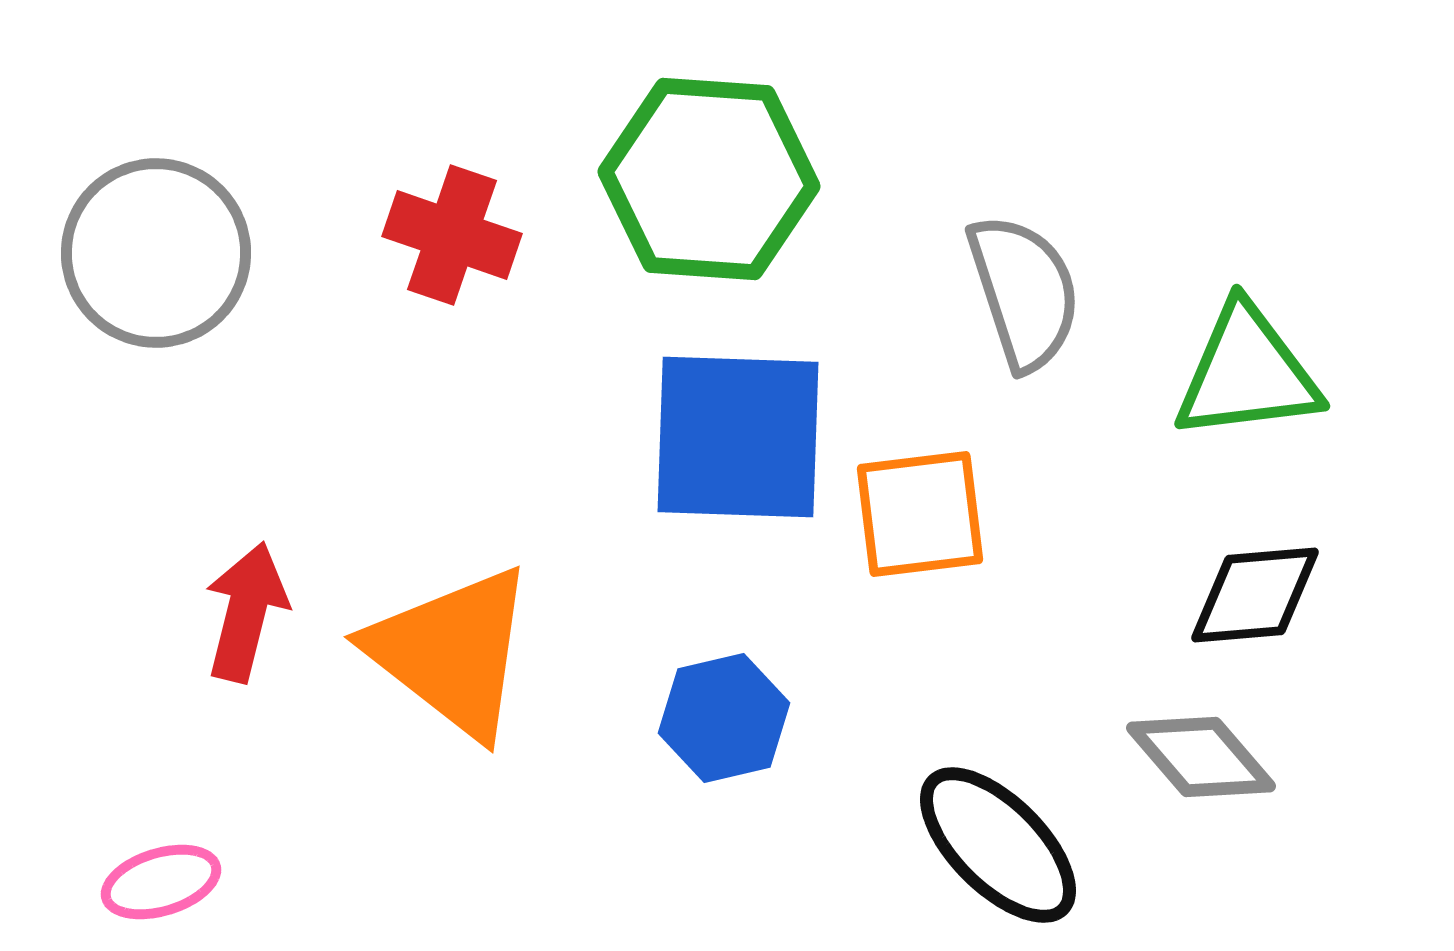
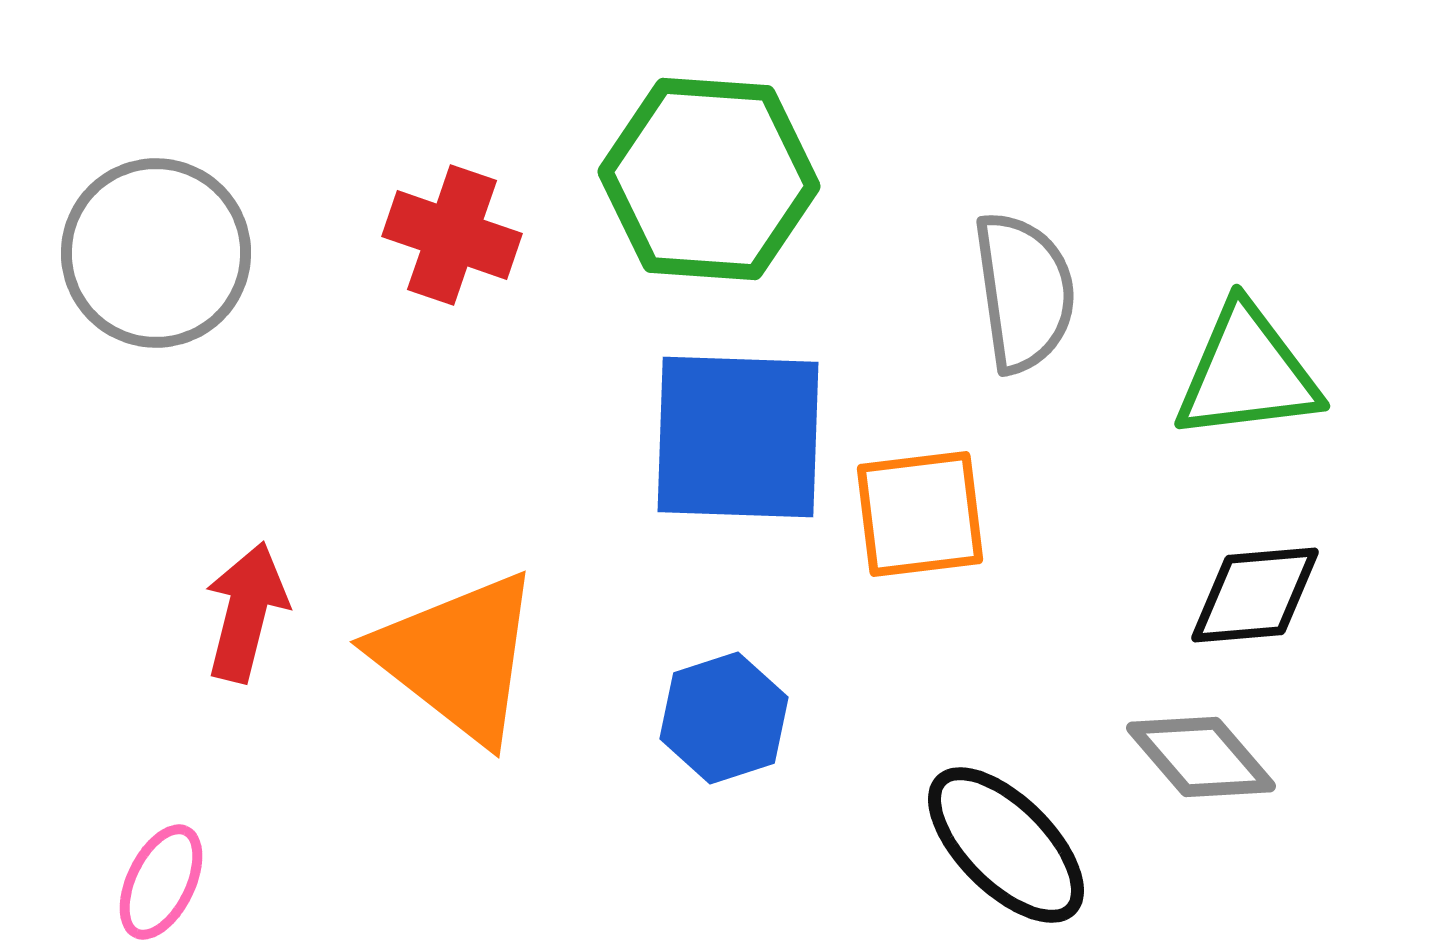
gray semicircle: rotated 10 degrees clockwise
orange triangle: moved 6 px right, 5 px down
blue hexagon: rotated 5 degrees counterclockwise
black ellipse: moved 8 px right
pink ellipse: rotated 47 degrees counterclockwise
